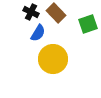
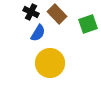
brown rectangle: moved 1 px right, 1 px down
yellow circle: moved 3 px left, 4 px down
